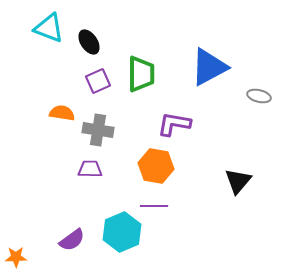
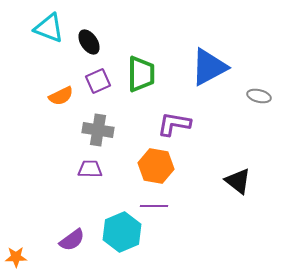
orange semicircle: moved 1 px left, 17 px up; rotated 145 degrees clockwise
black triangle: rotated 32 degrees counterclockwise
